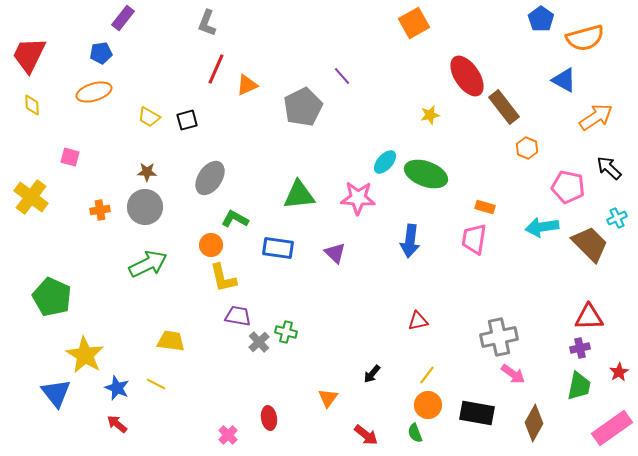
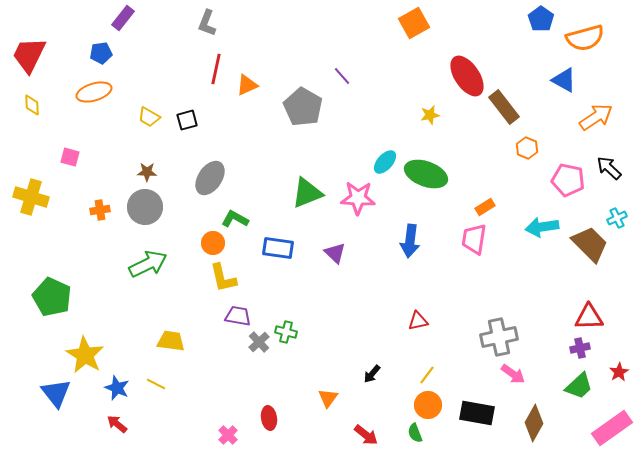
red line at (216, 69): rotated 12 degrees counterclockwise
gray pentagon at (303, 107): rotated 15 degrees counterclockwise
pink pentagon at (568, 187): moved 7 px up
green triangle at (299, 195): moved 8 px right, 2 px up; rotated 16 degrees counterclockwise
yellow cross at (31, 197): rotated 20 degrees counterclockwise
orange rectangle at (485, 207): rotated 48 degrees counterclockwise
orange circle at (211, 245): moved 2 px right, 2 px up
green trapezoid at (579, 386): rotated 36 degrees clockwise
